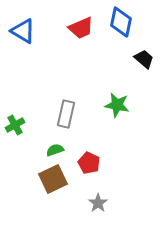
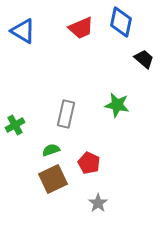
green semicircle: moved 4 px left
